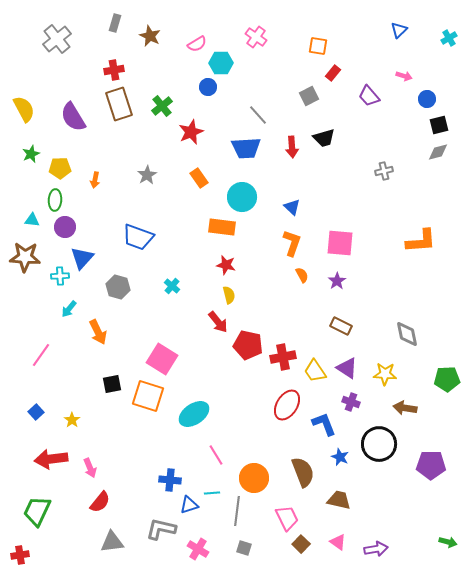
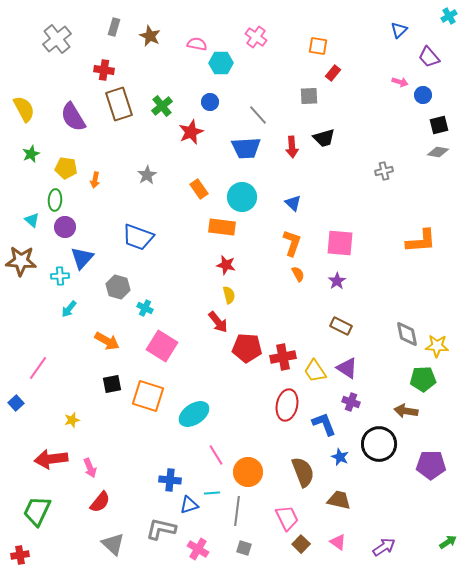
gray rectangle at (115, 23): moved 1 px left, 4 px down
cyan cross at (449, 38): moved 22 px up
pink semicircle at (197, 44): rotated 138 degrees counterclockwise
red cross at (114, 70): moved 10 px left; rotated 18 degrees clockwise
pink arrow at (404, 76): moved 4 px left, 6 px down
blue circle at (208, 87): moved 2 px right, 15 px down
gray square at (309, 96): rotated 24 degrees clockwise
purple trapezoid at (369, 96): moved 60 px right, 39 px up
blue circle at (427, 99): moved 4 px left, 4 px up
gray diamond at (438, 152): rotated 25 degrees clockwise
yellow pentagon at (60, 168): moved 6 px right; rotated 10 degrees clockwise
orange rectangle at (199, 178): moved 11 px down
blue triangle at (292, 207): moved 1 px right, 4 px up
cyan triangle at (32, 220): rotated 35 degrees clockwise
brown star at (25, 257): moved 4 px left, 4 px down
orange semicircle at (302, 275): moved 4 px left, 1 px up
cyan cross at (172, 286): moved 27 px left, 22 px down; rotated 14 degrees counterclockwise
orange arrow at (98, 332): moved 9 px right, 9 px down; rotated 35 degrees counterclockwise
red pentagon at (248, 345): moved 1 px left, 3 px down; rotated 8 degrees counterclockwise
pink line at (41, 355): moved 3 px left, 13 px down
pink square at (162, 359): moved 13 px up
yellow star at (385, 374): moved 52 px right, 28 px up
green pentagon at (447, 379): moved 24 px left
red ellipse at (287, 405): rotated 20 degrees counterclockwise
brown arrow at (405, 408): moved 1 px right, 3 px down
blue square at (36, 412): moved 20 px left, 9 px up
yellow star at (72, 420): rotated 21 degrees clockwise
orange circle at (254, 478): moved 6 px left, 6 px up
gray triangle at (112, 542): moved 1 px right, 2 px down; rotated 50 degrees clockwise
green arrow at (448, 542): rotated 48 degrees counterclockwise
purple arrow at (376, 549): moved 8 px right, 2 px up; rotated 25 degrees counterclockwise
